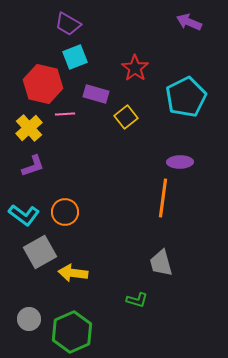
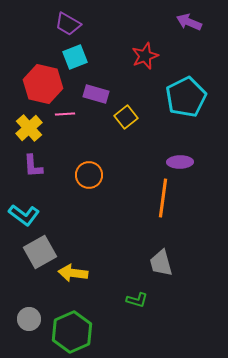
red star: moved 10 px right, 12 px up; rotated 16 degrees clockwise
purple L-shape: rotated 105 degrees clockwise
orange circle: moved 24 px right, 37 px up
